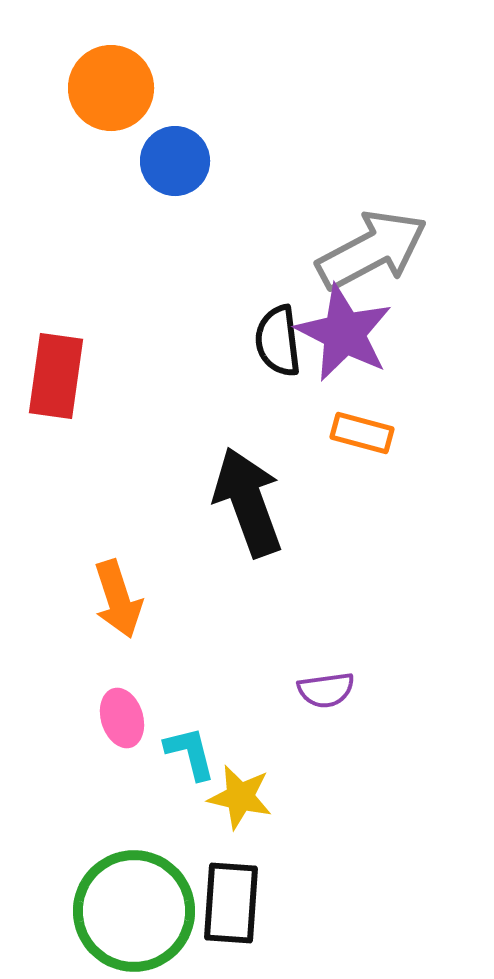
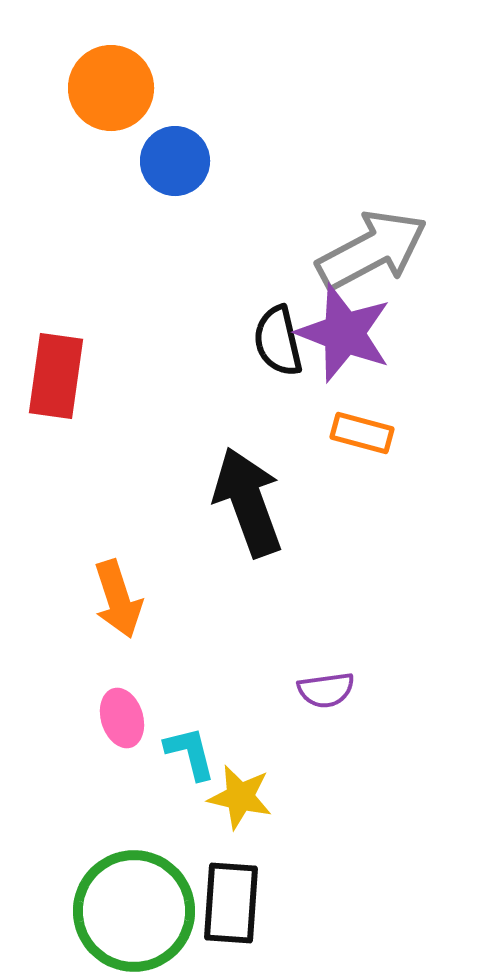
purple star: rotated 6 degrees counterclockwise
black semicircle: rotated 6 degrees counterclockwise
